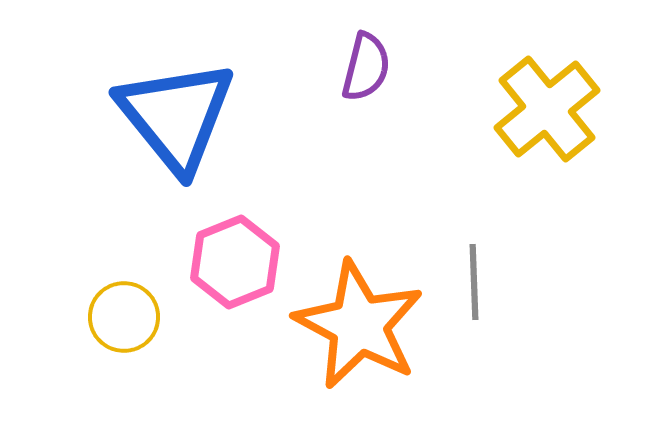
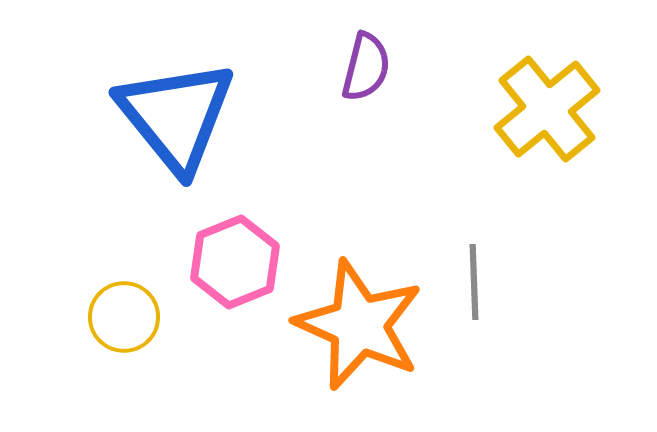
orange star: rotated 4 degrees counterclockwise
